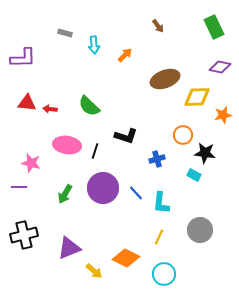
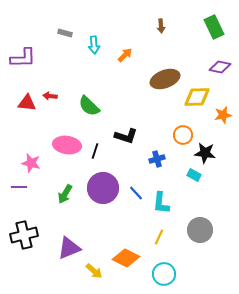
brown arrow: moved 3 px right; rotated 32 degrees clockwise
red arrow: moved 13 px up
